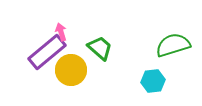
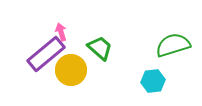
purple rectangle: moved 1 px left, 2 px down
